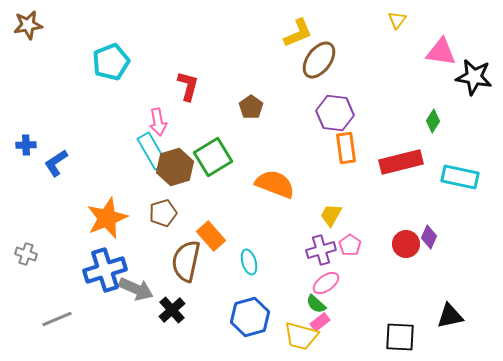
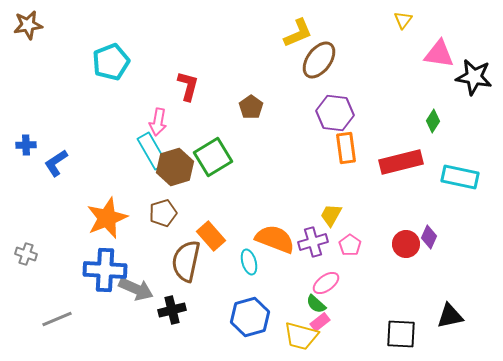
yellow triangle at (397, 20): moved 6 px right
pink triangle at (441, 52): moved 2 px left, 2 px down
pink arrow at (158, 122): rotated 20 degrees clockwise
orange semicircle at (275, 184): moved 55 px down
purple cross at (321, 250): moved 8 px left, 8 px up
blue cross at (105, 270): rotated 21 degrees clockwise
black cross at (172, 310): rotated 28 degrees clockwise
black square at (400, 337): moved 1 px right, 3 px up
